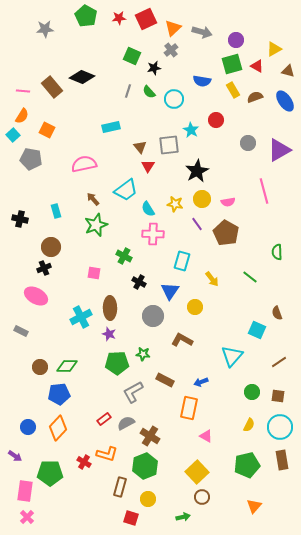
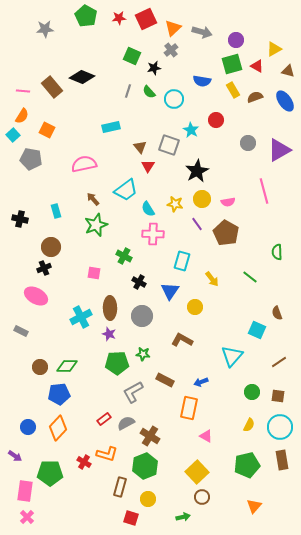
gray square at (169, 145): rotated 25 degrees clockwise
gray circle at (153, 316): moved 11 px left
